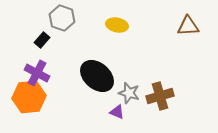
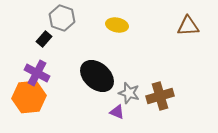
black rectangle: moved 2 px right, 1 px up
